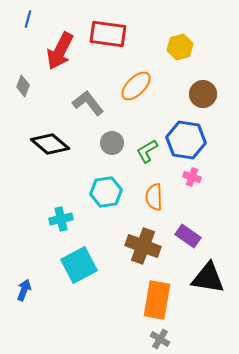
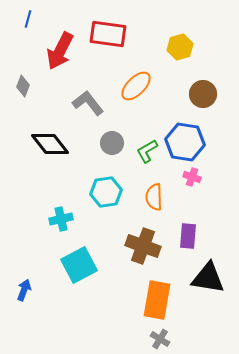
blue hexagon: moved 1 px left, 2 px down
black diamond: rotated 12 degrees clockwise
purple rectangle: rotated 60 degrees clockwise
